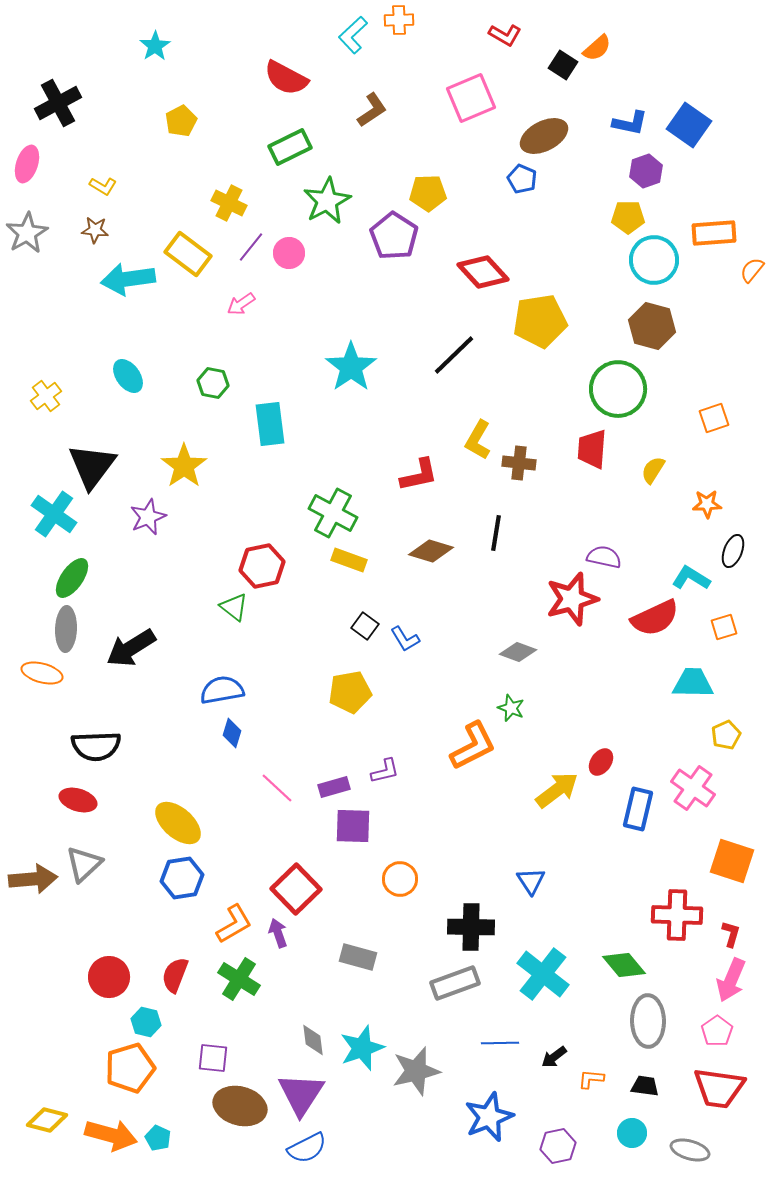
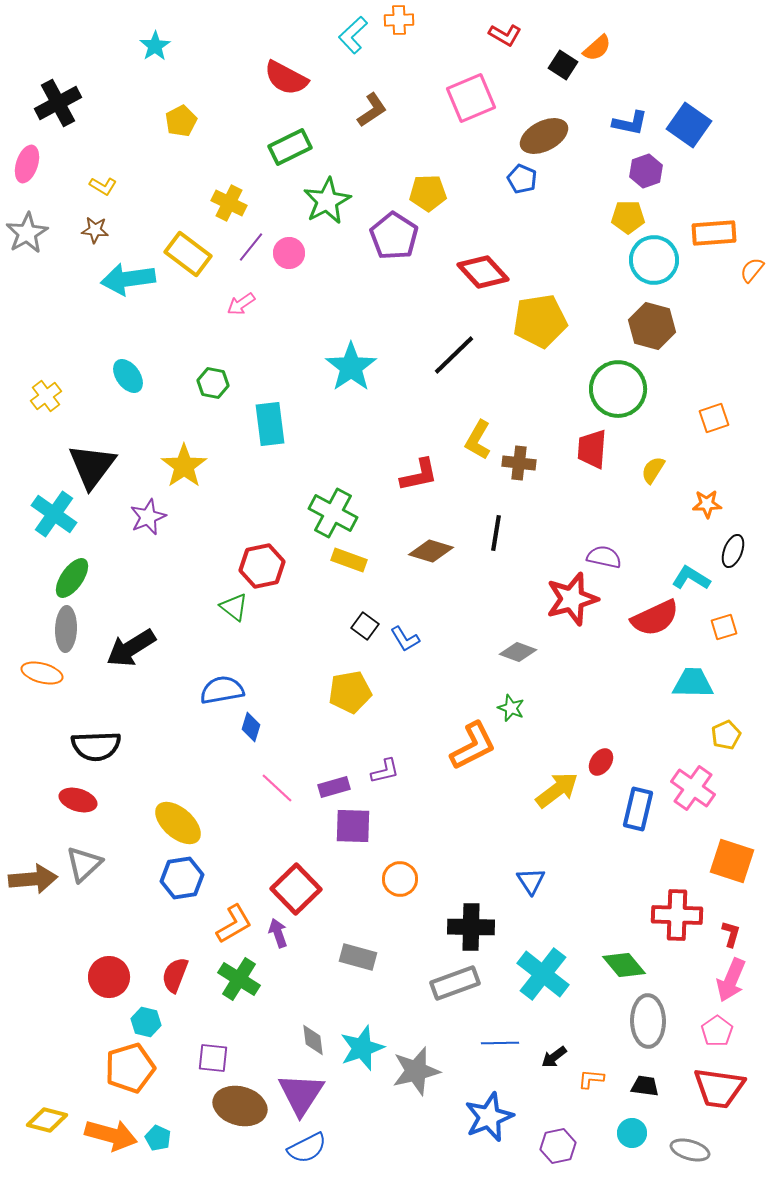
blue diamond at (232, 733): moved 19 px right, 6 px up
